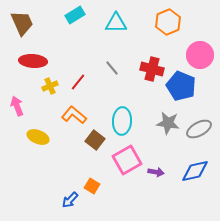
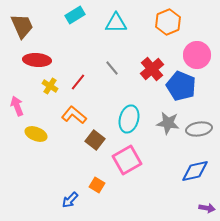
brown trapezoid: moved 3 px down
pink circle: moved 3 px left
red ellipse: moved 4 px right, 1 px up
red cross: rotated 35 degrees clockwise
yellow cross: rotated 35 degrees counterclockwise
cyan ellipse: moved 7 px right, 2 px up; rotated 12 degrees clockwise
gray ellipse: rotated 20 degrees clockwise
yellow ellipse: moved 2 px left, 3 px up
purple arrow: moved 51 px right, 36 px down
orange square: moved 5 px right, 1 px up
